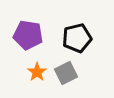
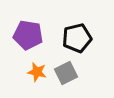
orange star: rotated 24 degrees counterclockwise
